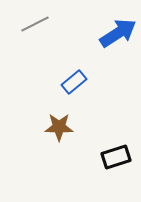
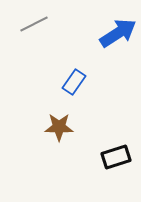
gray line: moved 1 px left
blue rectangle: rotated 15 degrees counterclockwise
